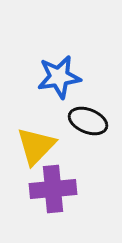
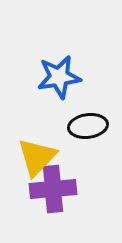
black ellipse: moved 5 px down; rotated 30 degrees counterclockwise
yellow triangle: moved 1 px right, 11 px down
